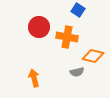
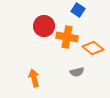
red circle: moved 5 px right, 1 px up
orange diamond: moved 8 px up; rotated 25 degrees clockwise
